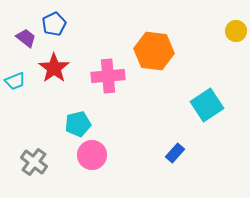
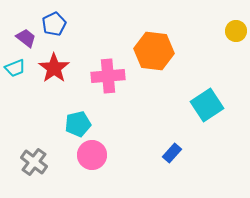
cyan trapezoid: moved 13 px up
blue rectangle: moved 3 px left
